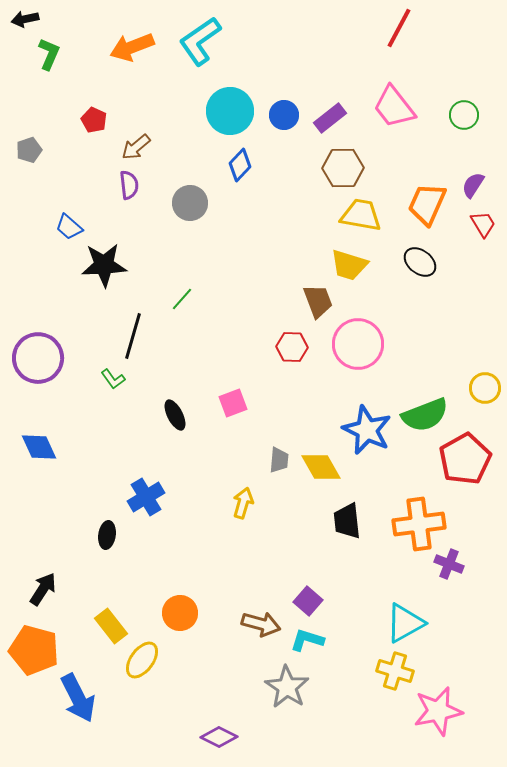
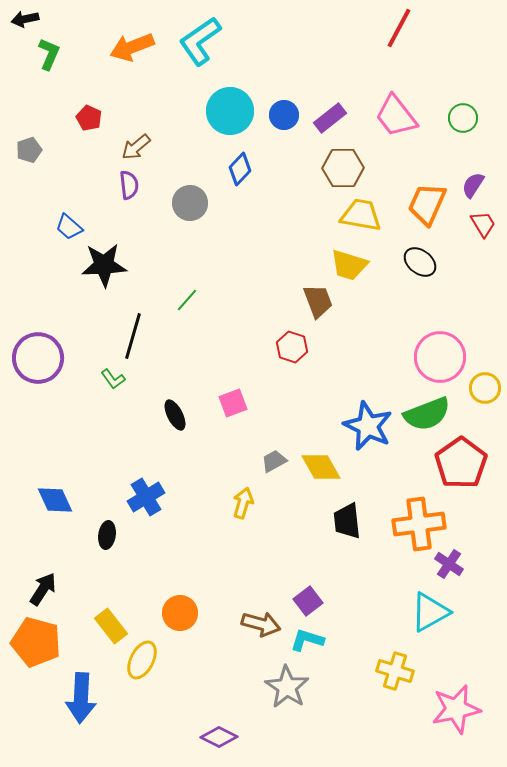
pink trapezoid at (394, 107): moved 2 px right, 9 px down
green circle at (464, 115): moved 1 px left, 3 px down
red pentagon at (94, 120): moved 5 px left, 2 px up
blue diamond at (240, 165): moved 4 px down
green line at (182, 299): moved 5 px right, 1 px down
pink circle at (358, 344): moved 82 px right, 13 px down
red hexagon at (292, 347): rotated 16 degrees clockwise
green semicircle at (425, 415): moved 2 px right, 1 px up
blue star at (367, 430): moved 1 px right, 4 px up
blue diamond at (39, 447): moved 16 px right, 53 px down
red pentagon at (465, 459): moved 4 px left, 4 px down; rotated 6 degrees counterclockwise
gray trapezoid at (279, 460): moved 5 px left, 1 px down; rotated 124 degrees counterclockwise
purple cross at (449, 564): rotated 12 degrees clockwise
purple square at (308, 601): rotated 12 degrees clockwise
cyan triangle at (405, 623): moved 25 px right, 11 px up
orange pentagon at (34, 650): moved 2 px right, 8 px up
yellow ellipse at (142, 660): rotated 9 degrees counterclockwise
blue arrow at (78, 698): moved 3 px right; rotated 30 degrees clockwise
pink star at (438, 711): moved 18 px right, 2 px up
